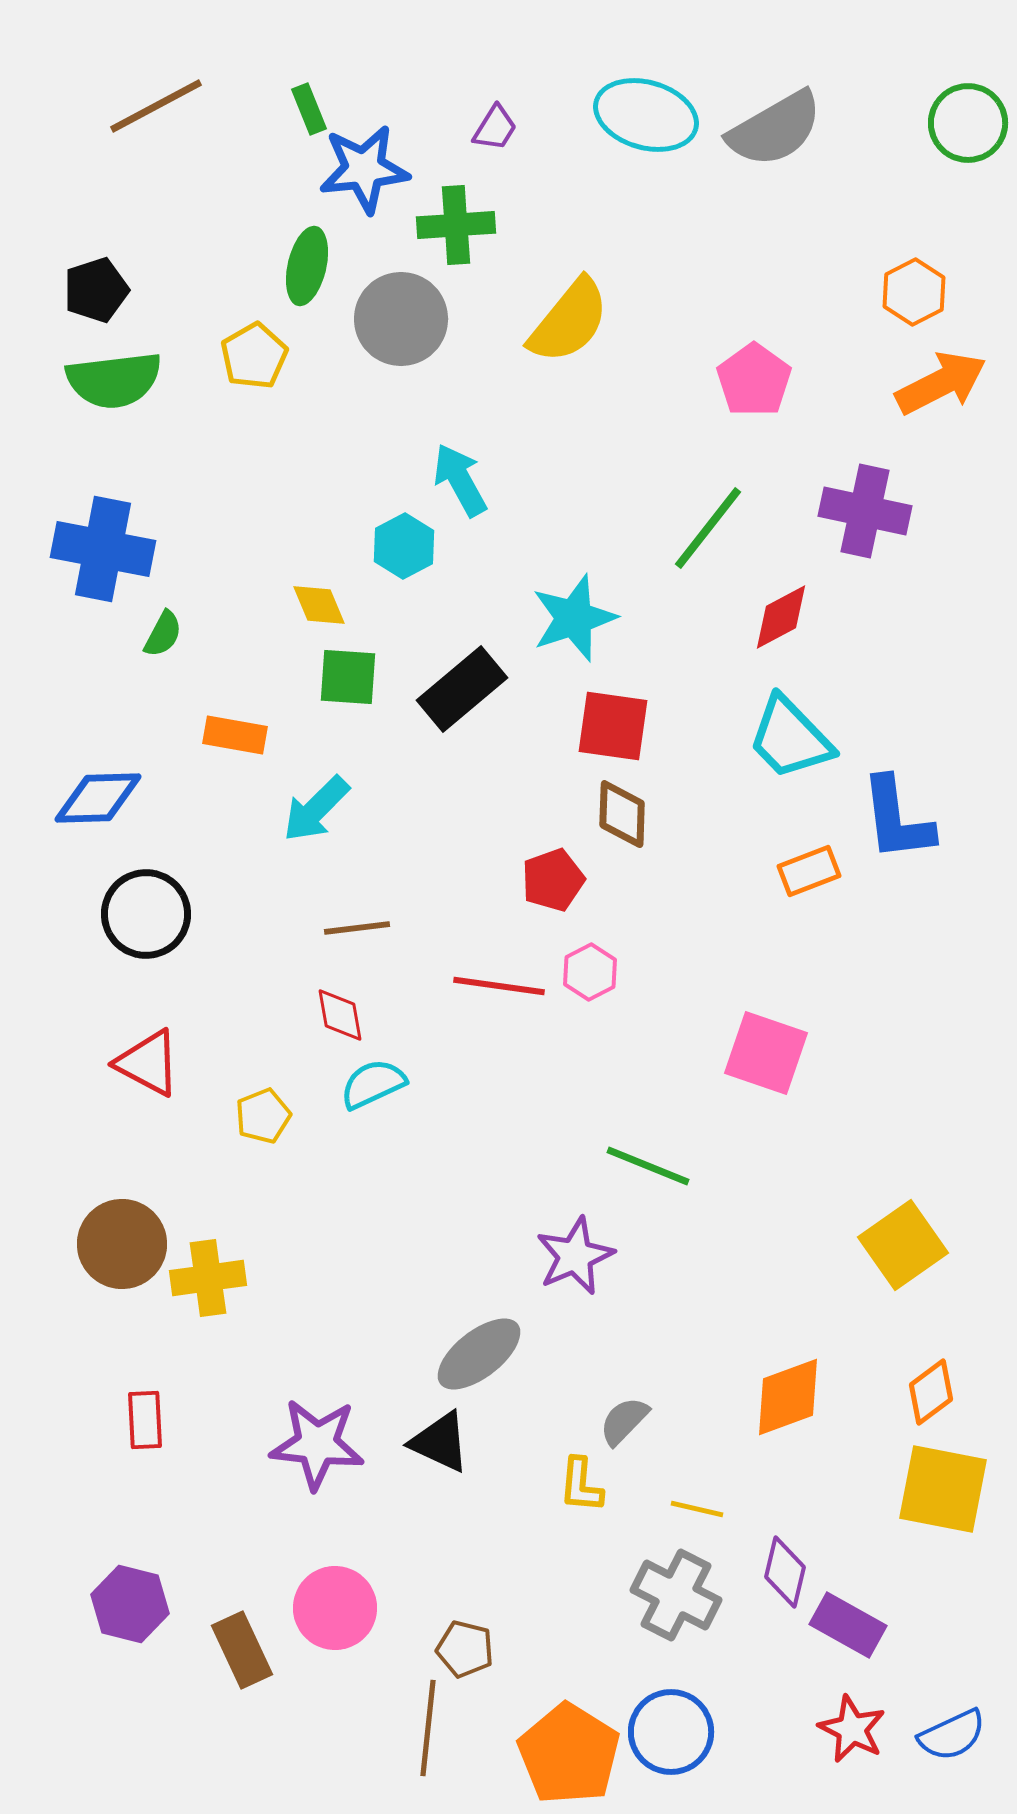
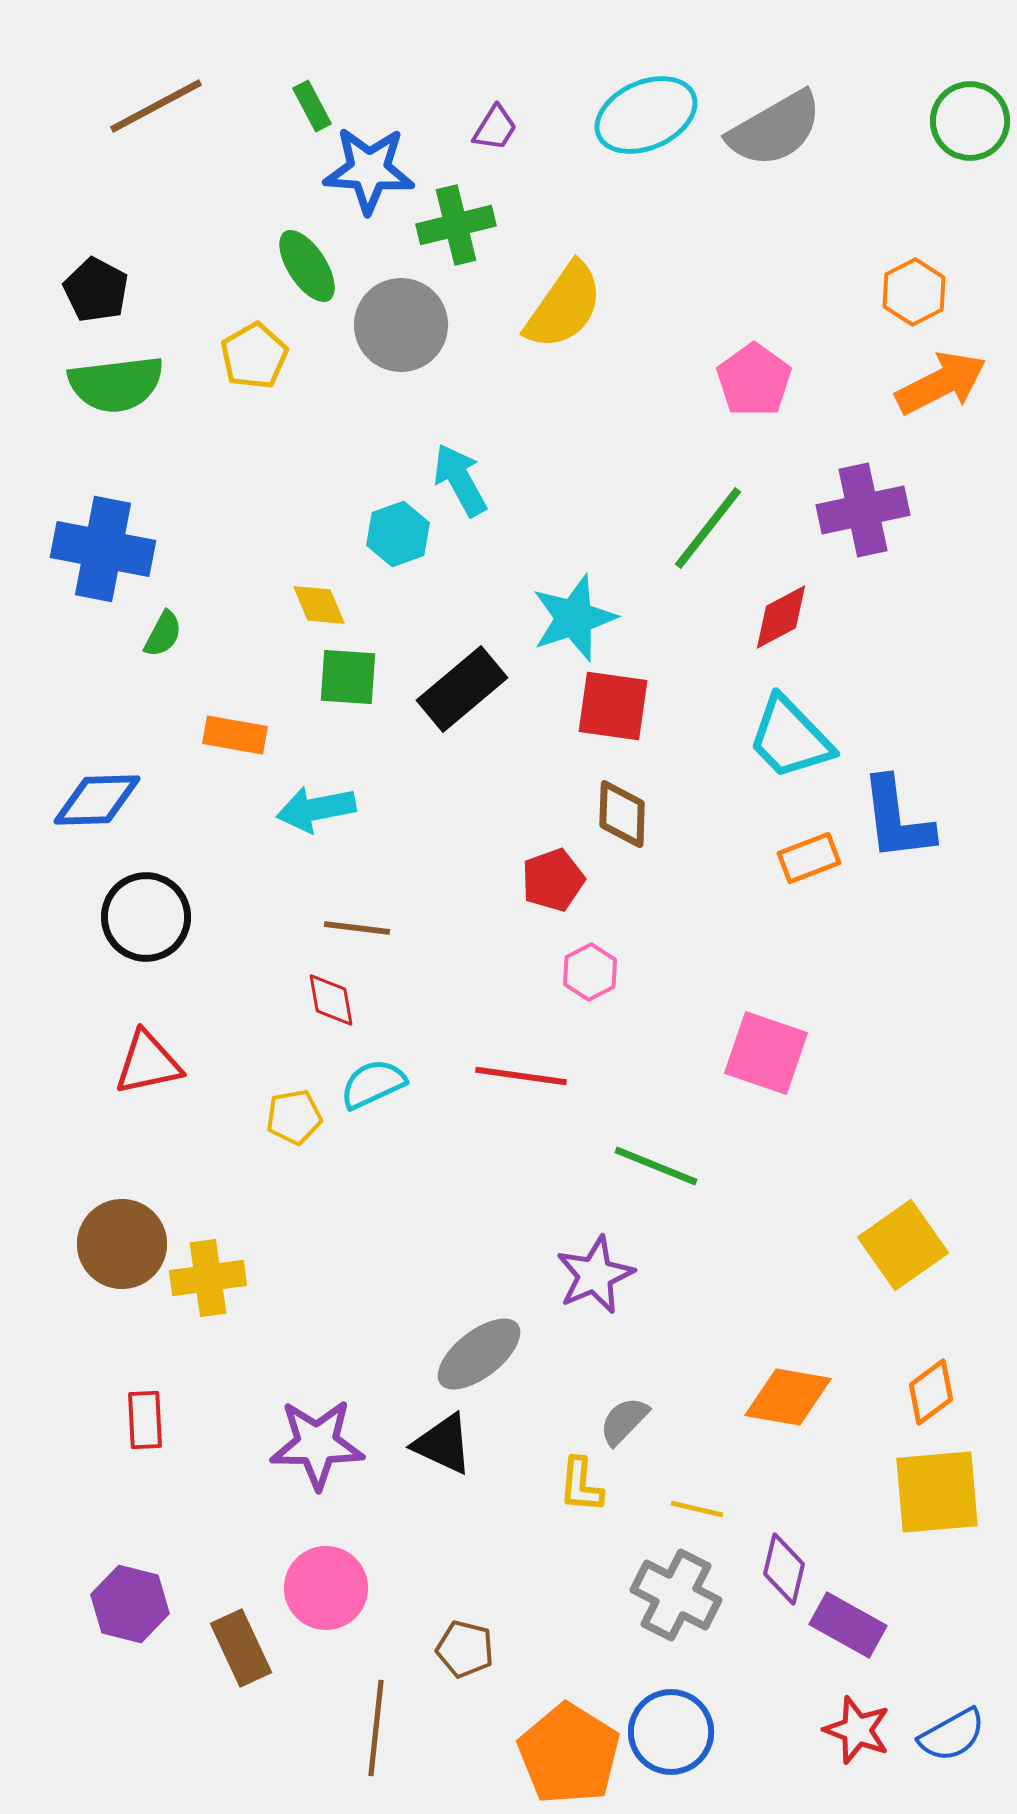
green rectangle at (309, 109): moved 3 px right, 3 px up; rotated 6 degrees counterclockwise
cyan ellipse at (646, 115): rotated 40 degrees counterclockwise
green circle at (968, 123): moved 2 px right, 2 px up
blue star at (364, 169): moved 5 px right, 1 px down; rotated 10 degrees clockwise
green cross at (456, 225): rotated 10 degrees counterclockwise
green ellipse at (307, 266): rotated 46 degrees counterclockwise
black pentagon at (96, 290): rotated 26 degrees counterclockwise
gray circle at (401, 319): moved 6 px down
yellow semicircle at (569, 321): moved 5 px left, 15 px up; rotated 4 degrees counterclockwise
green semicircle at (114, 380): moved 2 px right, 4 px down
purple cross at (865, 511): moved 2 px left, 1 px up; rotated 24 degrees counterclockwise
cyan hexagon at (404, 546): moved 6 px left, 12 px up; rotated 8 degrees clockwise
red square at (613, 726): moved 20 px up
blue diamond at (98, 798): moved 1 px left, 2 px down
cyan arrow at (316, 809): rotated 34 degrees clockwise
orange rectangle at (809, 871): moved 13 px up
black circle at (146, 914): moved 3 px down
brown line at (357, 928): rotated 14 degrees clockwise
red line at (499, 986): moved 22 px right, 90 px down
red diamond at (340, 1015): moved 9 px left, 15 px up
red triangle at (148, 1063): rotated 40 degrees counterclockwise
yellow pentagon at (263, 1116): moved 31 px right, 1 px down; rotated 12 degrees clockwise
green line at (648, 1166): moved 8 px right
purple star at (575, 1256): moved 20 px right, 19 px down
orange diamond at (788, 1397): rotated 30 degrees clockwise
black triangle at (440, 1442): moved 3 px right, 2 px down
purple star at (317, 1444): rotated 6 degrees counterclockwise
yellow square at (943, 1489): moved 6 px left, 3 px down; rotated 16 degrees counterclockwise
purple diamond at (785, 1572): moved 1 px left, 3 px up
pink circle at (335, 1608): moved 9 px left, 20 px up
brown rectangle at (242, 1650): moved 1 px left, 2 px up
brown line at (428, 1728): moved 52 px left
red star at (852, 1729): moved 5 px right, 1 px down; rotated 6 degrees counterclockwise
blue semicircle at (952, 1735): rotated 4 degrees counterclockwise
